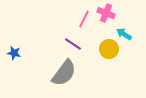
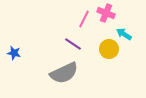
gray semicircle: rotated 28 degrees clockwise
